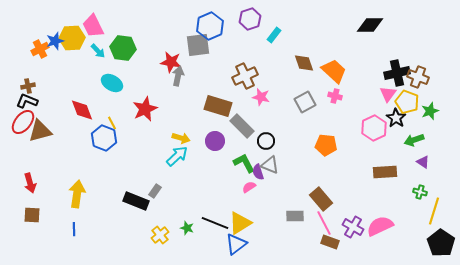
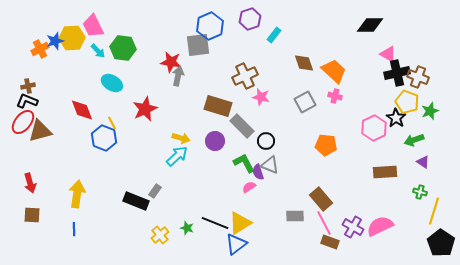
pink triangle at (388, 94): moved 40 px up; rotated 36 degrees counterclockwise
